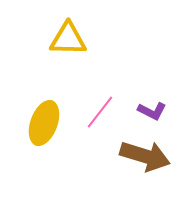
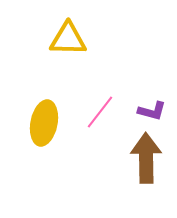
purple L-shape: rotated 12 degrees counterclockwise
yellow ellipse: rotated 9 degrees counterclockwise
brown arrow: moved 1 px right, 2 px down; rotated 108 degrees counterclockwise
